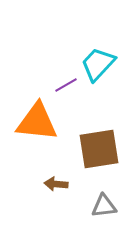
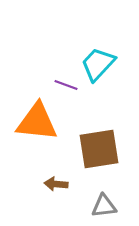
purple line: rotated 50 degrees clockwise
